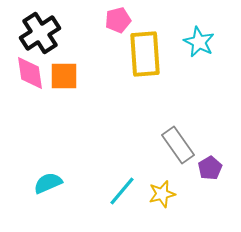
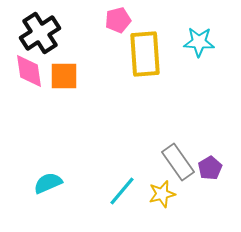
cyan star: rotated 24 degrees counterclockwise
pink diamond: moved 1 px left, 2 px up
gray rectangle: moved 17 px down
